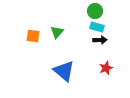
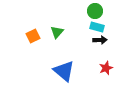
orange square: rotated 32 degrees counterclockwise
